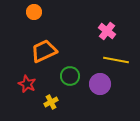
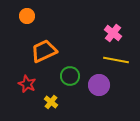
orange circle: moved 7 px left, 4 px down
pink cross: moved 6 px right, 2 px down
purple circle: moved 1 px left, 1 px down
yellow cross: rotated 24 degrees counterclockwise
